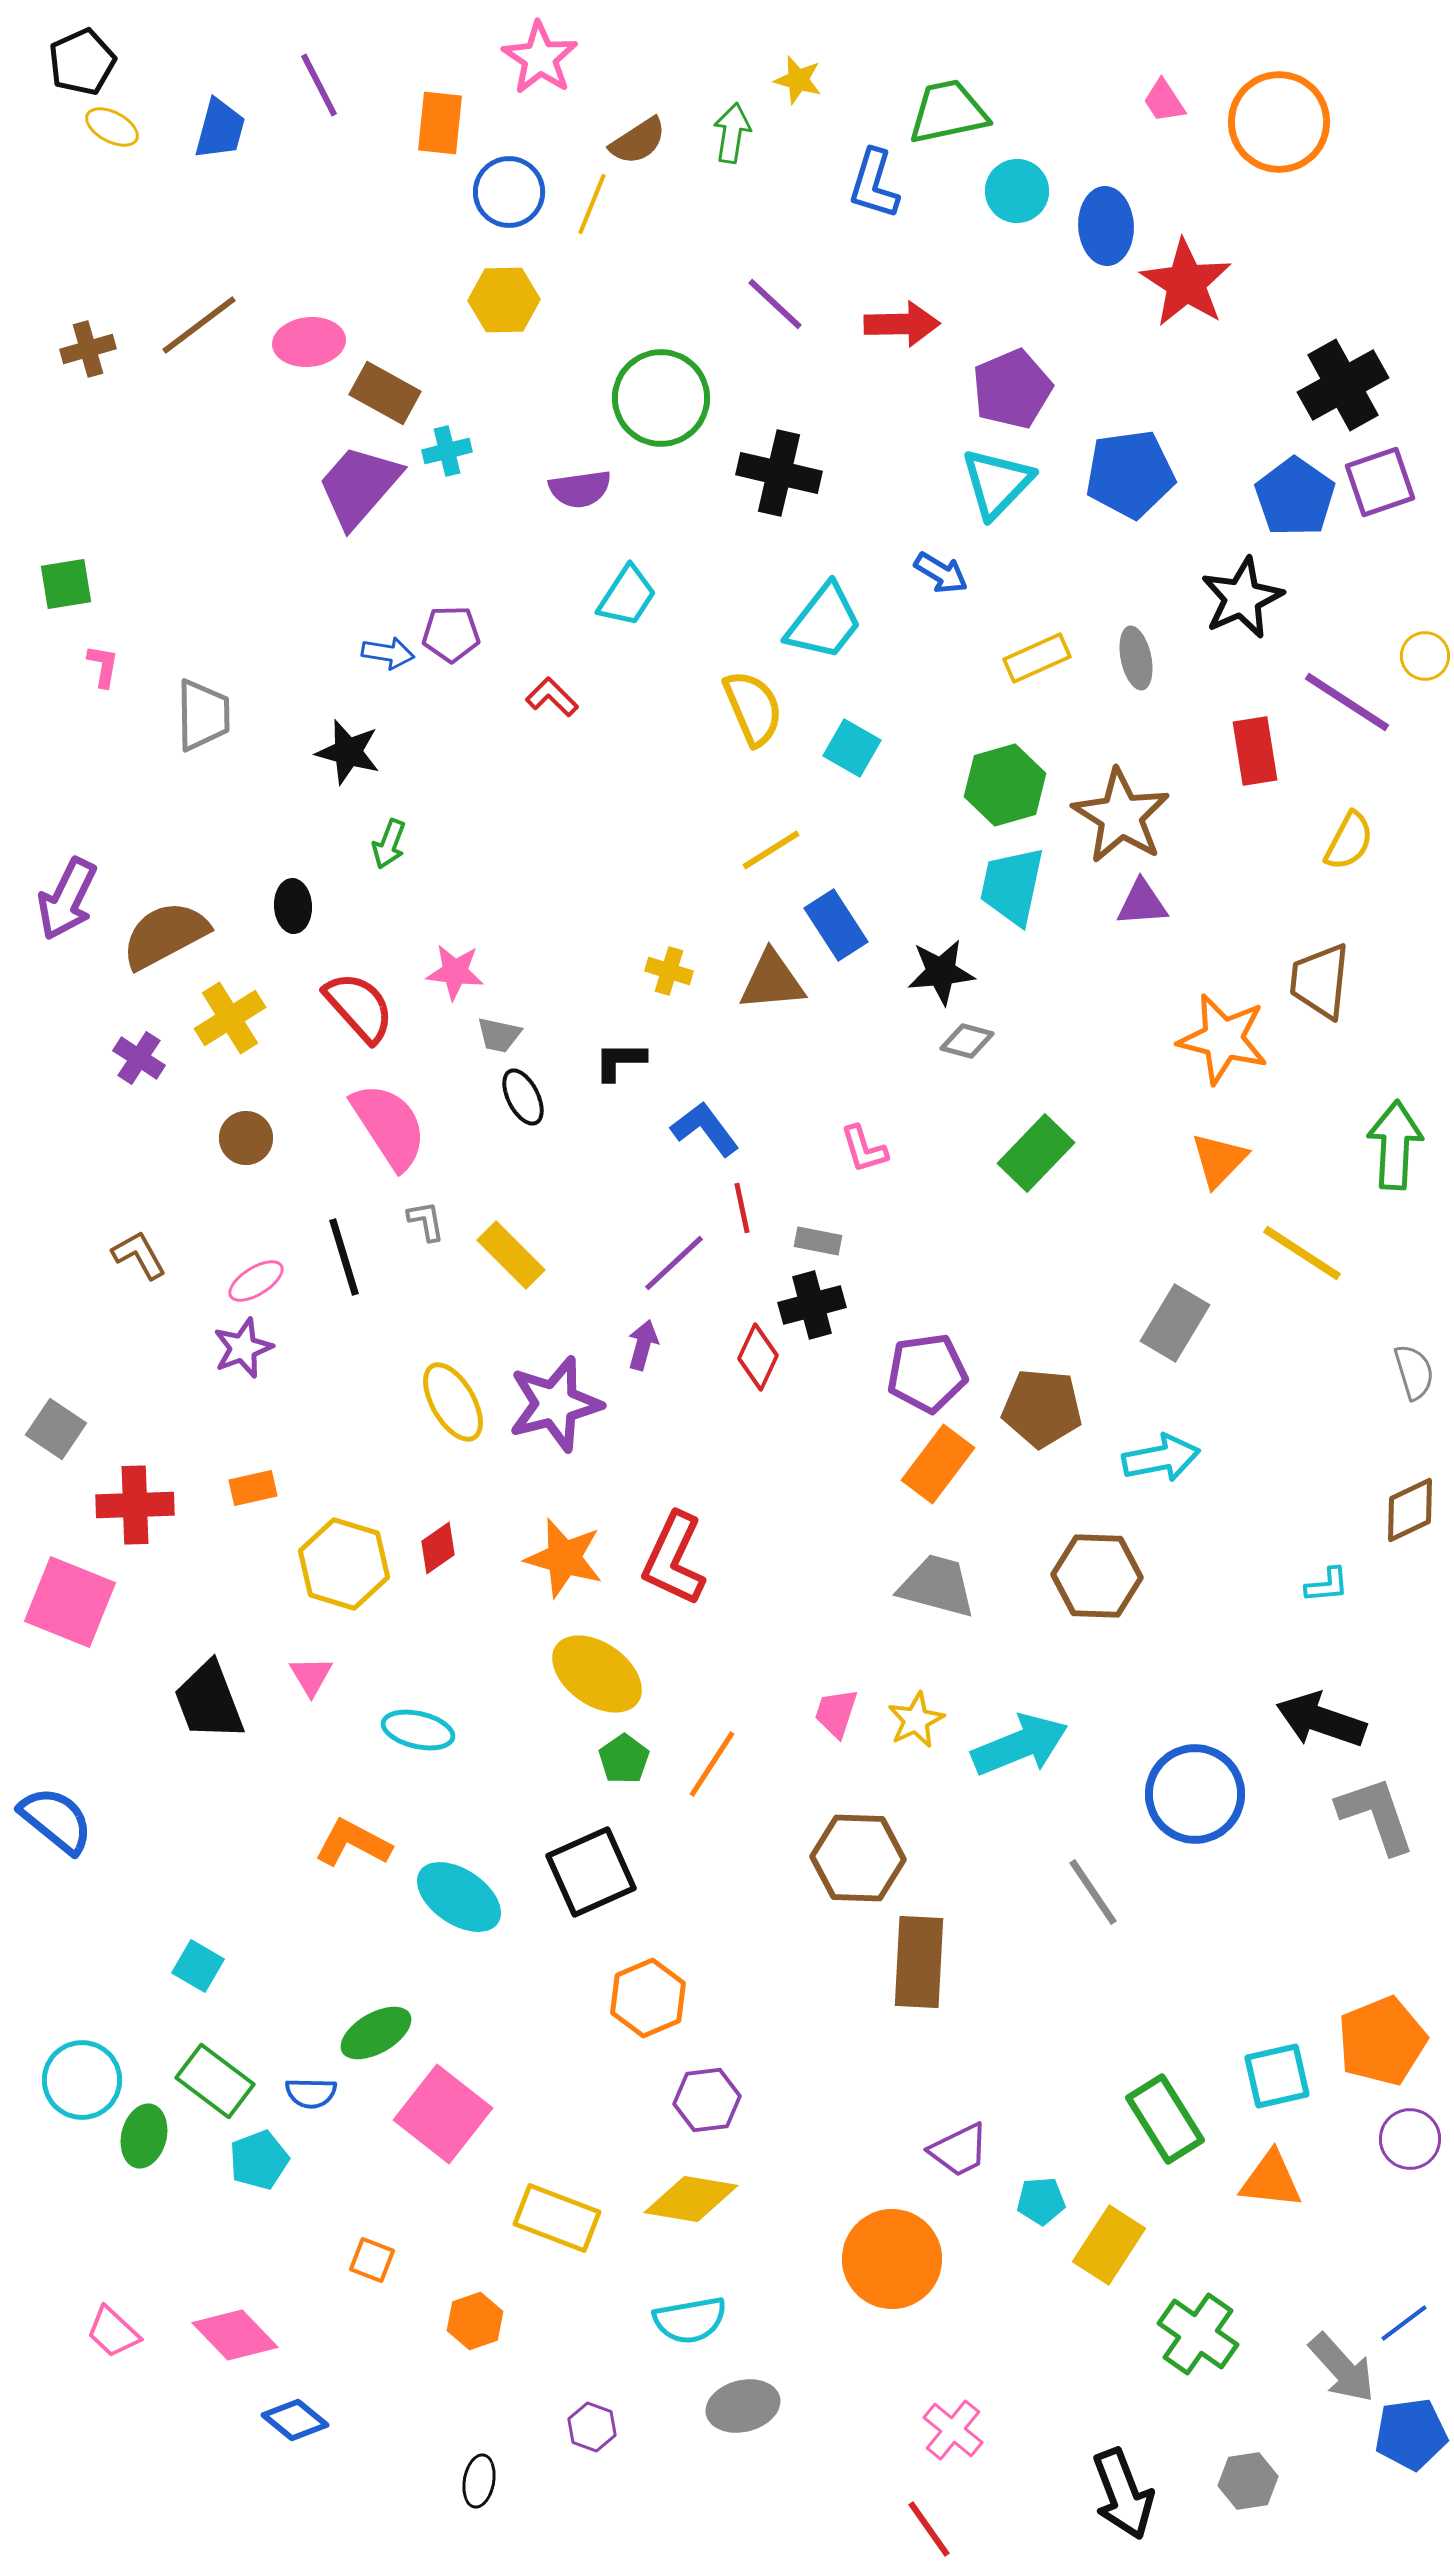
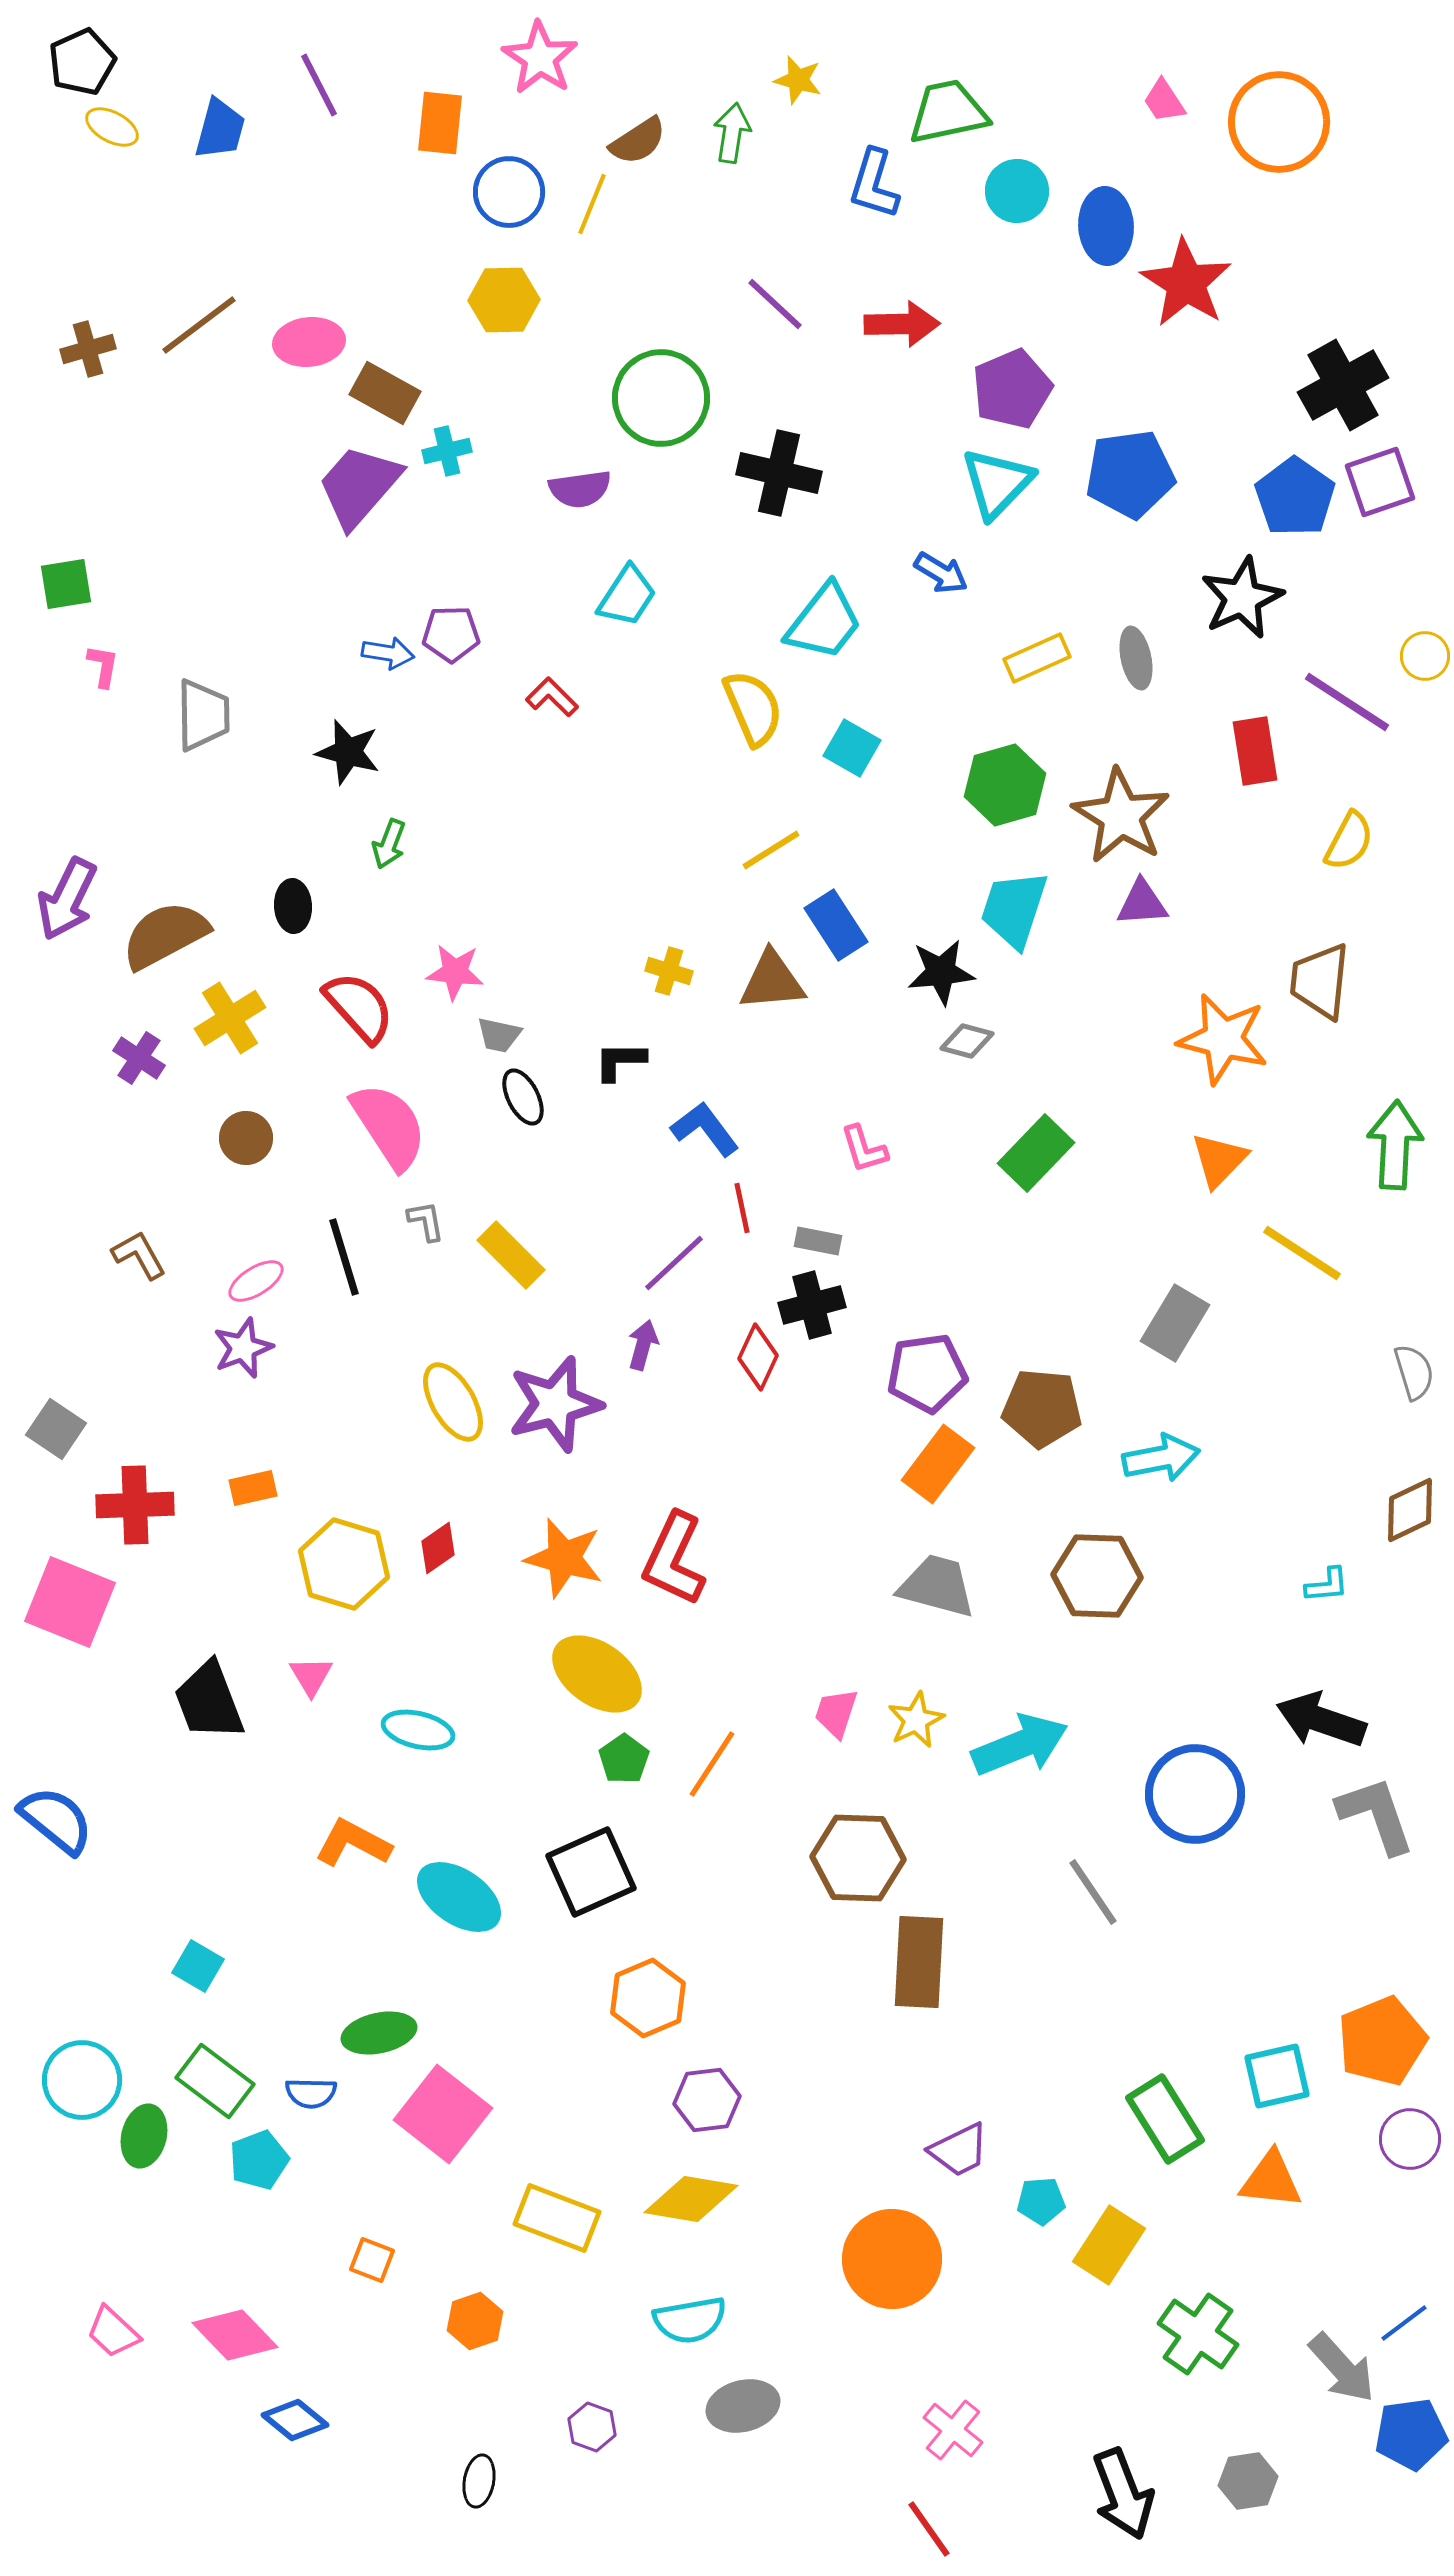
cyan trapezoid at (1012, 886): moved 2 px right, 23 px down; rotated 6 degrees clockwise
green ellipse at (376, 2033): moved 3 px right; rotated 18 degrees clockwise
